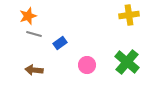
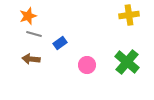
brown arrow: moved 3 px left, 11 px up
